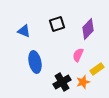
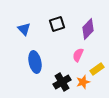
blue triangle: moved 2 px up; rotated 24 degrees clockwise
